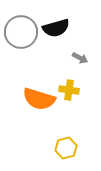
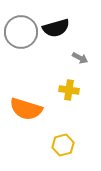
orange semicircle: moved 13 px left, 10 px down
yellow hexagon: moved 3 px left, 3 px up
